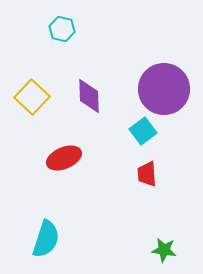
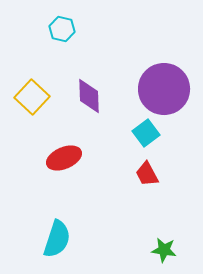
cyan square: moved 3 px right, 2 px down
red trapezoid: rotated 24 degrees counterclockwise
cyan semicircle: moved 11 px right
